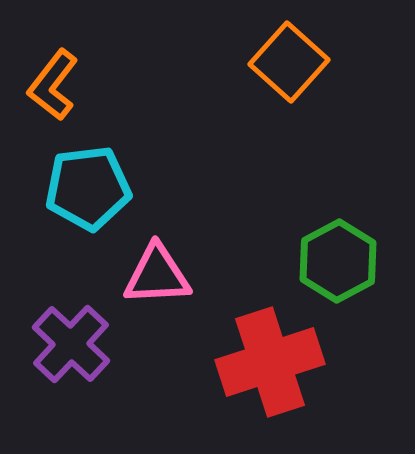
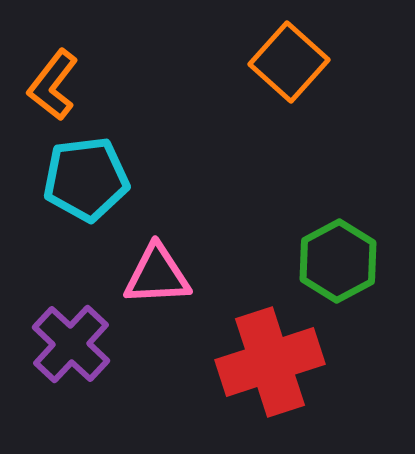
cyan pentagon: moved 2 px left, 9 px up
